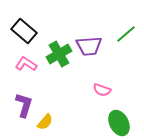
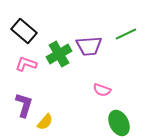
green line: rotated 15 degrees clockwise
pink L-shape: rotated 15 degrees counterclockwise
